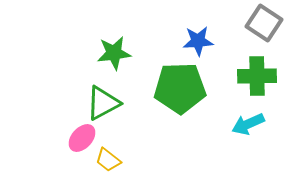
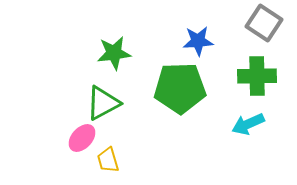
yellow trapezoid: rotated 36 degrees clockwise
